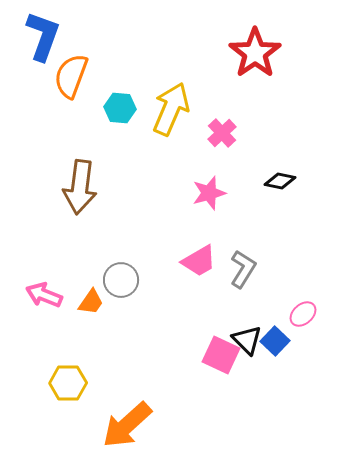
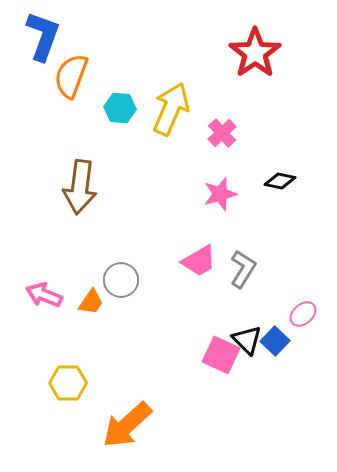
pink star: moved 11 px right, 1 px down
